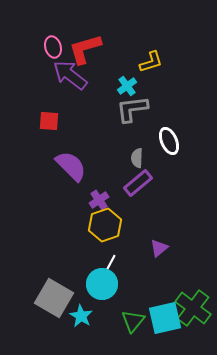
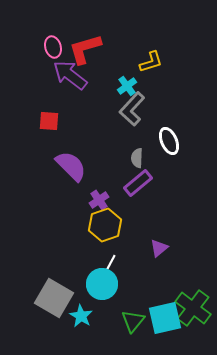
gray L-shape: rotated 40 degrees counterclockwise
